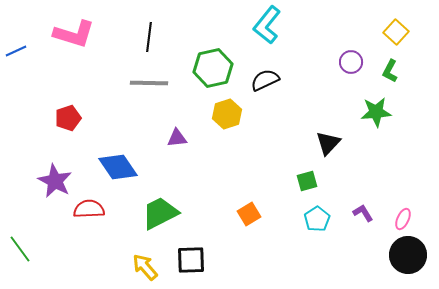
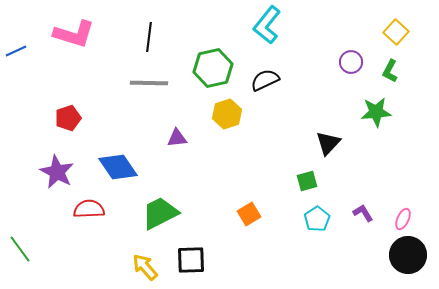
purple star: moved 2 px right, 9 px up
